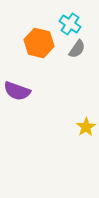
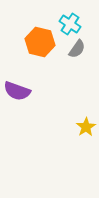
orange hexagon: moved 1 px right, 1 px up
